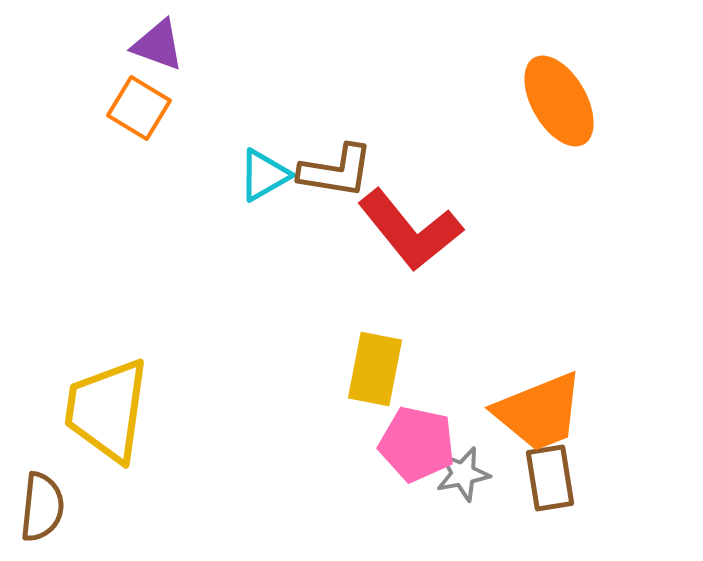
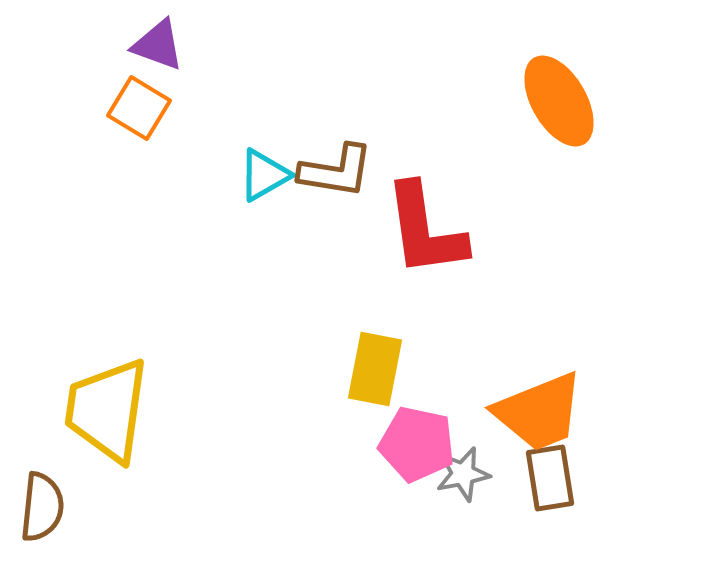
red L-shape: moved 15 px right; rotated 31 degrees clockwise
